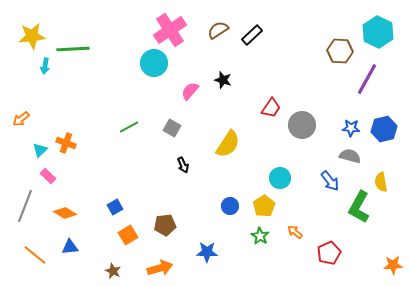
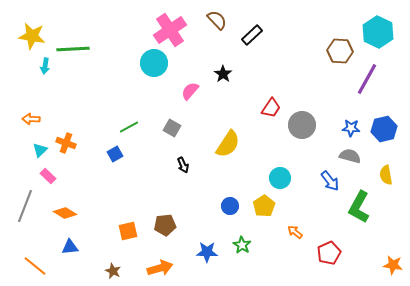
brown semicircle at (218, 30): moved 1 px left, 10 px up; rotated 80 degrees clockwise
yellow star at (32, 36): rotated 16 degrees clockwise
black star at (223, 80): moved 6 px up; rotated 18 degrees clockwise
orange arrow at (21, 119): moved 10 px right; rotated 42 degrees clockwise
yellow semicircle at (381, 182): moved 5 px right, 7 px up
blue square at (115, 207): moved 53 px up
orange square at (128, 235): moved 4 px up; rotated 18 degrees clockwise
green star at (260, 236): moved 18 px left, 9 px down
orange line at (35, 255): moved 11 px down
orange star at (393, 265): rotated 12 degrees clockwise
